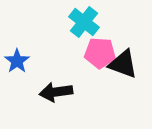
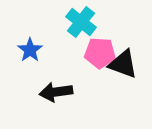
cyan cross: moved 3 px left
blue star: moved 13 px right, 11 px up
